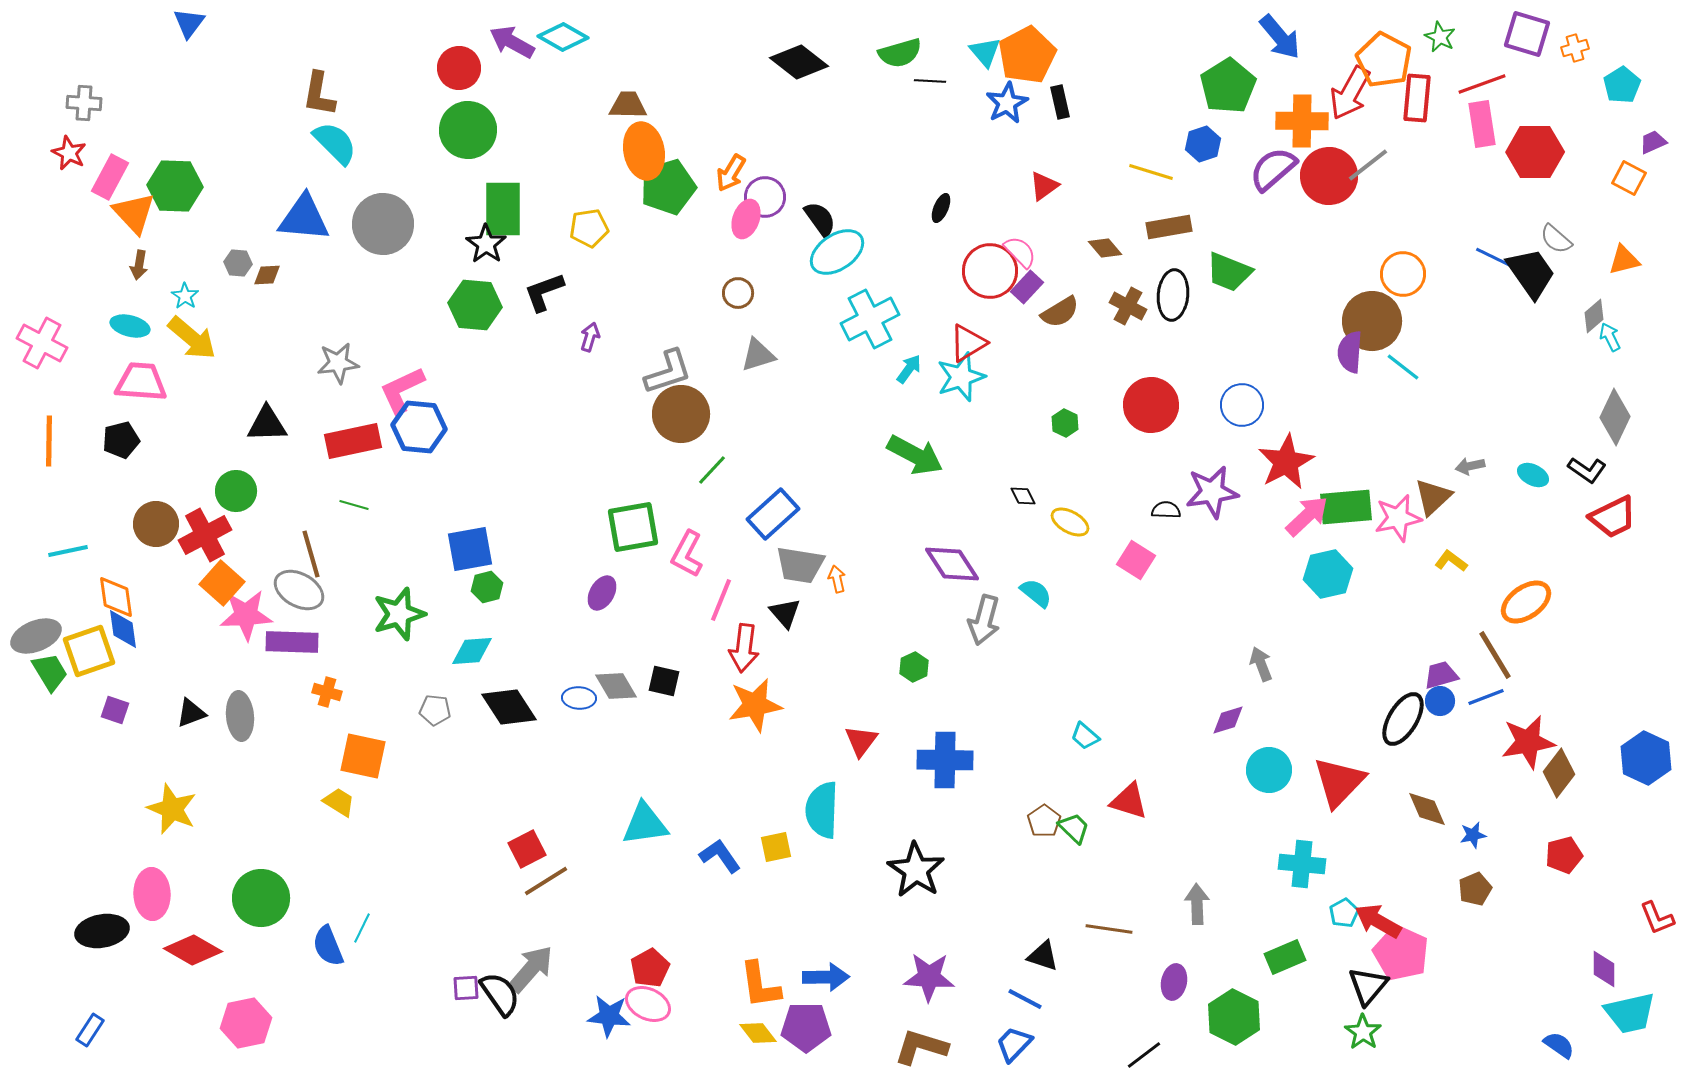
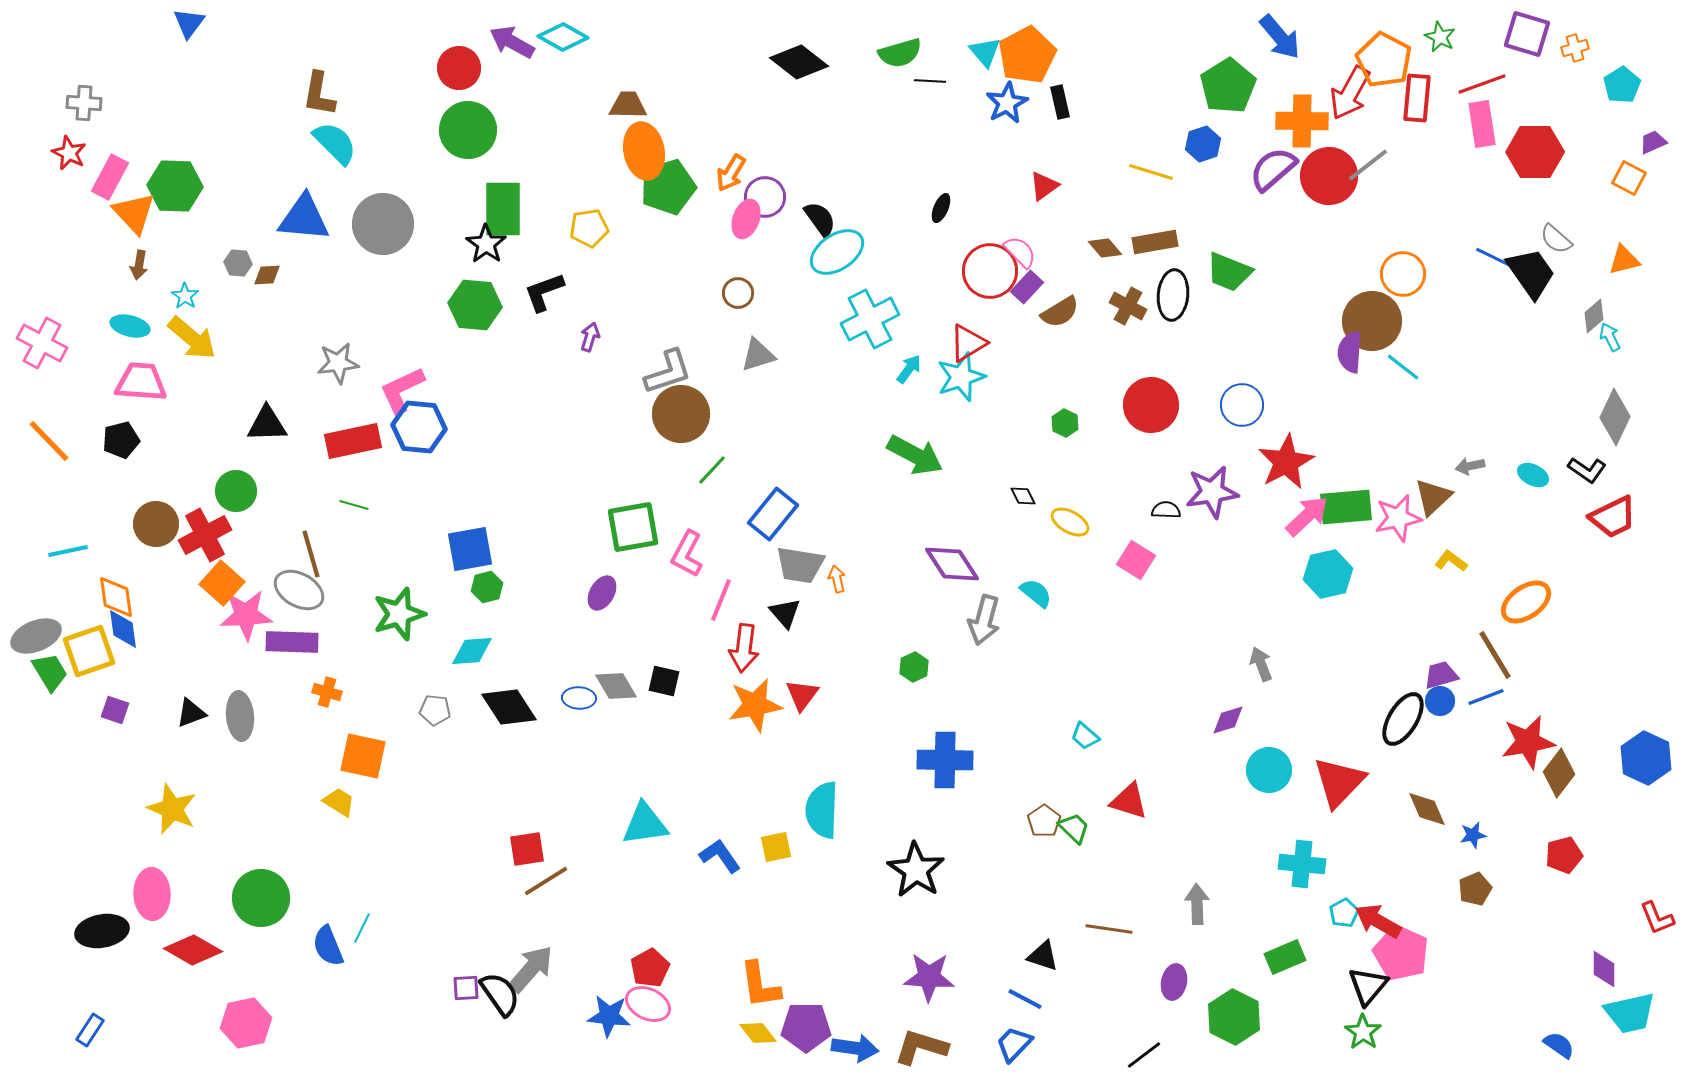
brown rectangle at (1169, 227): moved 14 px left, 15 px down
orange line at (49, 441): rotated 45 degrees counterclockwise
blue rectangle at (773, 514): rotated 9 degrees counterclockwise
red triangle at (861, 741): moved 59 px left, 46 px up
red square at (527, 849): rotated 18 degrees clockwise
blue arrow at (826, 977): moved 29 px right, 71 px down; rotated 9 degrees clockwise
